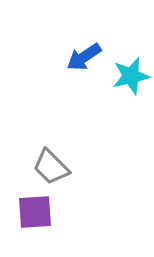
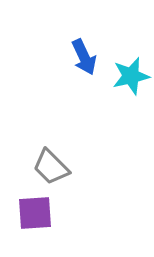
blue arrow: rotated 81 degrees counterclockwise
purple square: moved 1 px down
